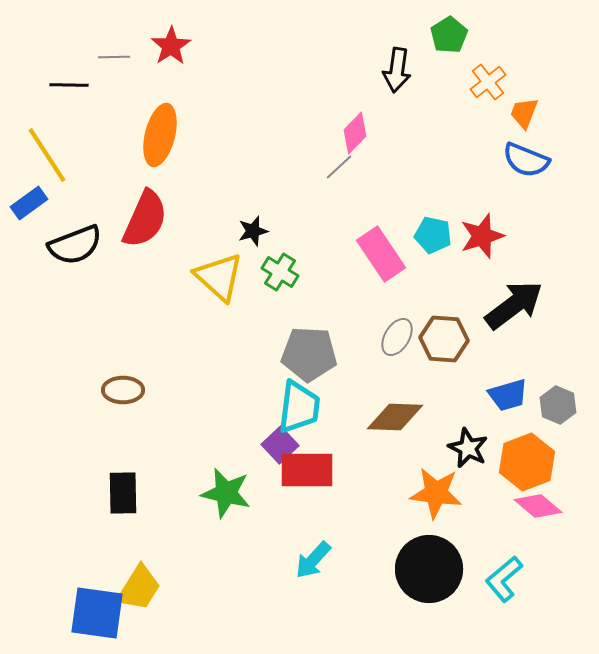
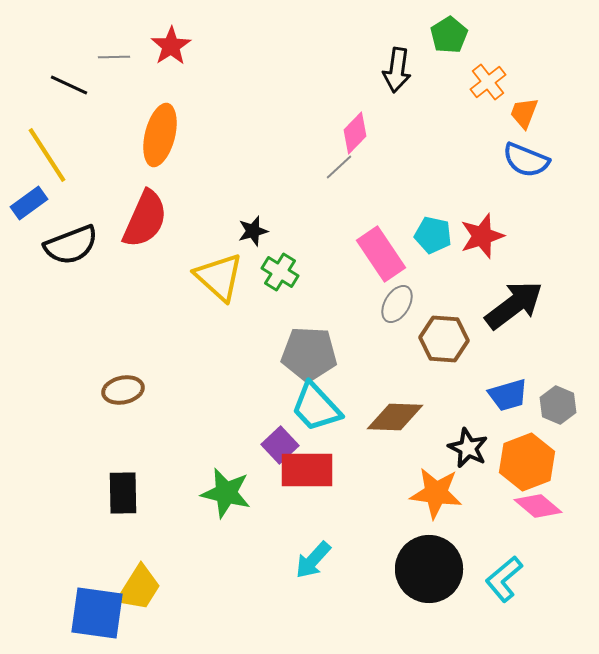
black line at (69, 85): rotated 24 degrees clockwise
black semicircle at (75, 245): moved 4 px left
gray ellipse at (397, 337): moved 33 px up
brown ellipse at (123, 390): rotated 12 degrees counterclockwise
cyan trapezoid at (299, 407): moved 17 px right; rotated 130 degrees clockwise
